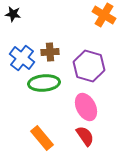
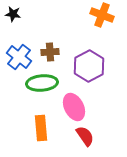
orange cross: moved 2 px left; rotated 10 degrees counterclockwise
blue cross: moved 3 px left, 1 px up
purple hexagon: rotated 16 degrees clockwise
green ellipse: moved 2 px left
pink ellipse: moved 12 px left
orange rectangle: moved 1 px left, 10 px up; rotated 35 degrees clockwise
